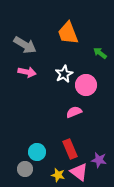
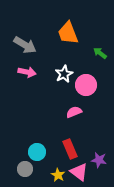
yellow star: rotated 16 degrees clockwise
